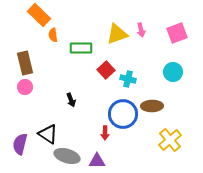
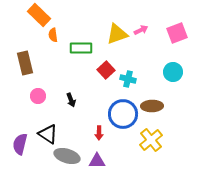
pink arrow: rotated 104 degrees counterclockwise
pink circle: moved 13 px right, 9 px down
red arrow: moved 6 px left
yellow cross: moved 19 px left
